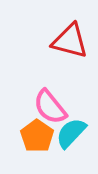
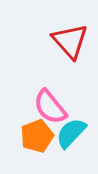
red triangle: rotated 33 degrees clockwise
orange pentagon: rotated 16 degrees clockwise
